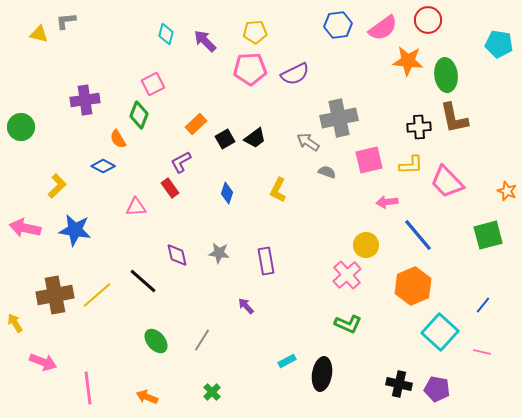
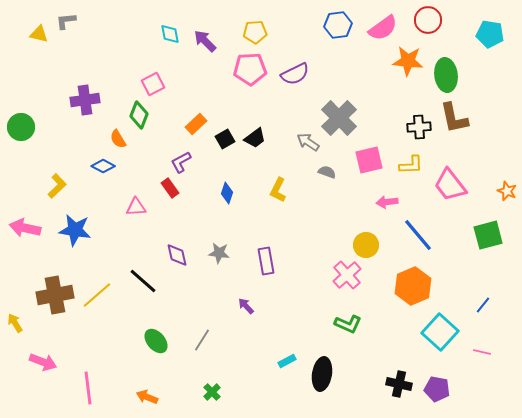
cyan diamond at (166, 34): moved 4 px right; rotated 25 degrees counterclockwise
cyan pentagon at (499, 44): moved 9 px left, 10 px up
gray cross at (339, 118): rotated 33 degrees counterclockwise
pink trapezoid at (447, 182): moved 3 px right, 3 px down; rotated 6 degrees clockwise
